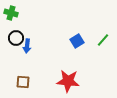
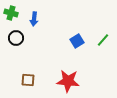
blue arrow: moved 7 px right, 27 px up
brown square: moved 5 px right, 2 px up
